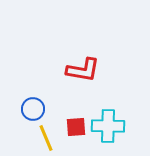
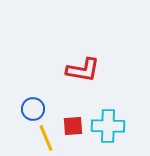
red square: moved 3 px left, 1 px up
